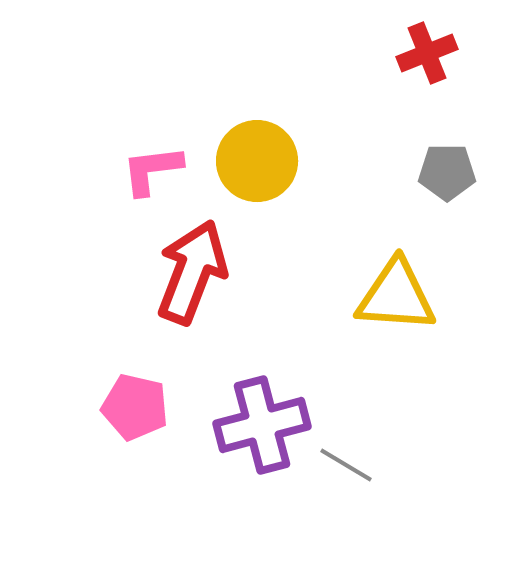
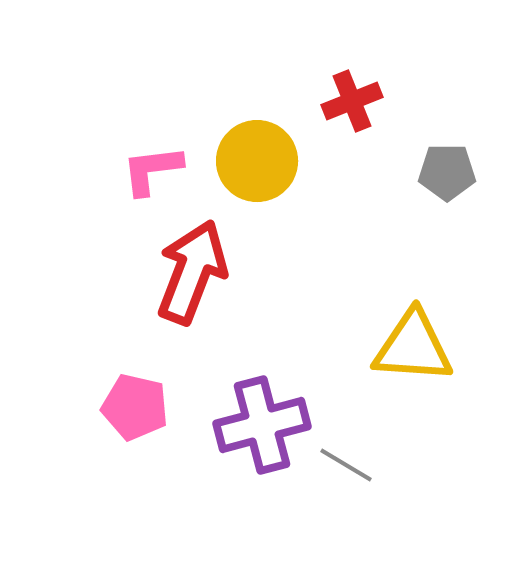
red cross: moved 75 px left, 48 px down
yellow triangle: moved 17 px right, 51 px down
